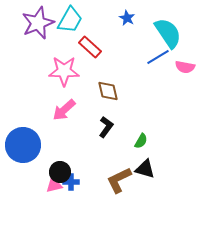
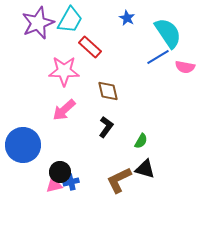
blue cross: rotated 14 degrees counterclockwise
